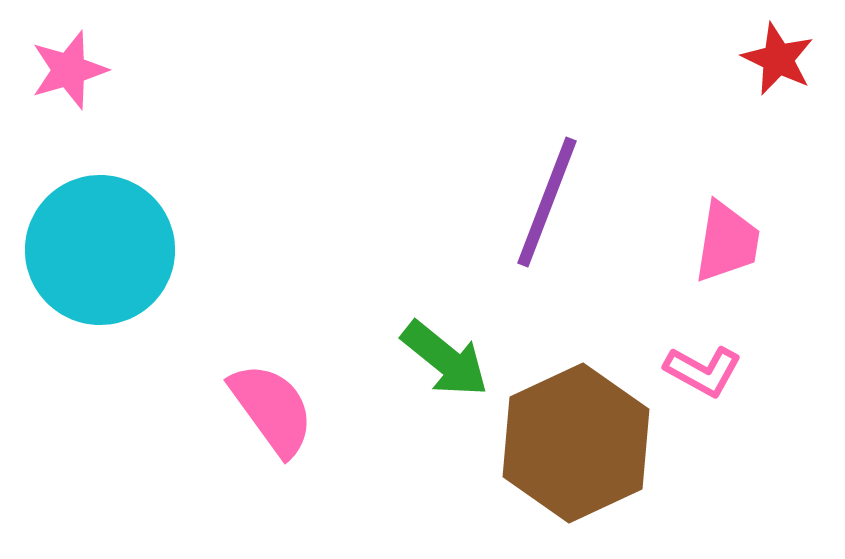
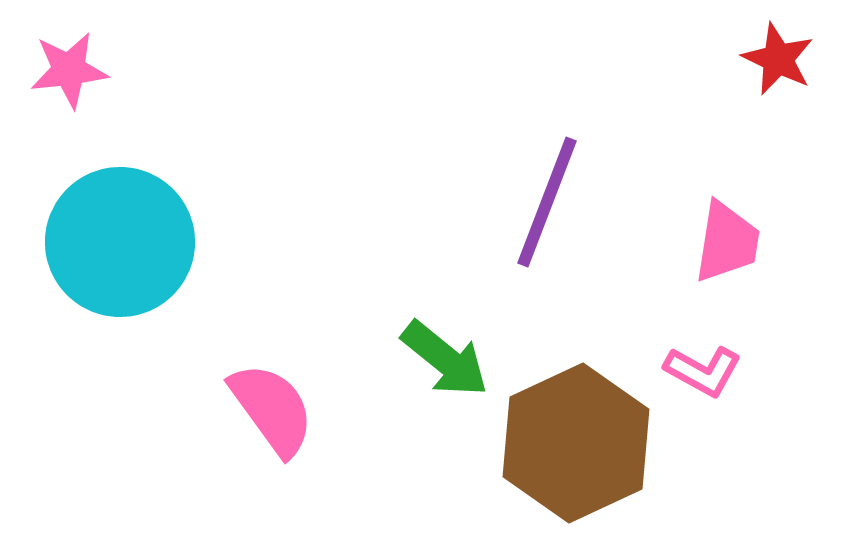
pink star: rotated 10 degrees clockwise
cyan circle: moved 20 px right, 8 px up
